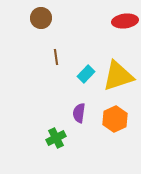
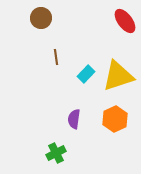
red ellipse: rotated 60 degrees clockwise
purple semicircle: moved 5 px left, 6 px down
green cross: moved 15 px down
